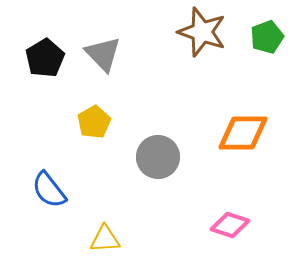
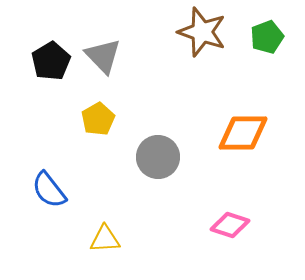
gray triangle: moved 2 px down
black pentagon: moved 6 px right, 3 px down
yellow pentagon: moved 4 px right, 3 px up
